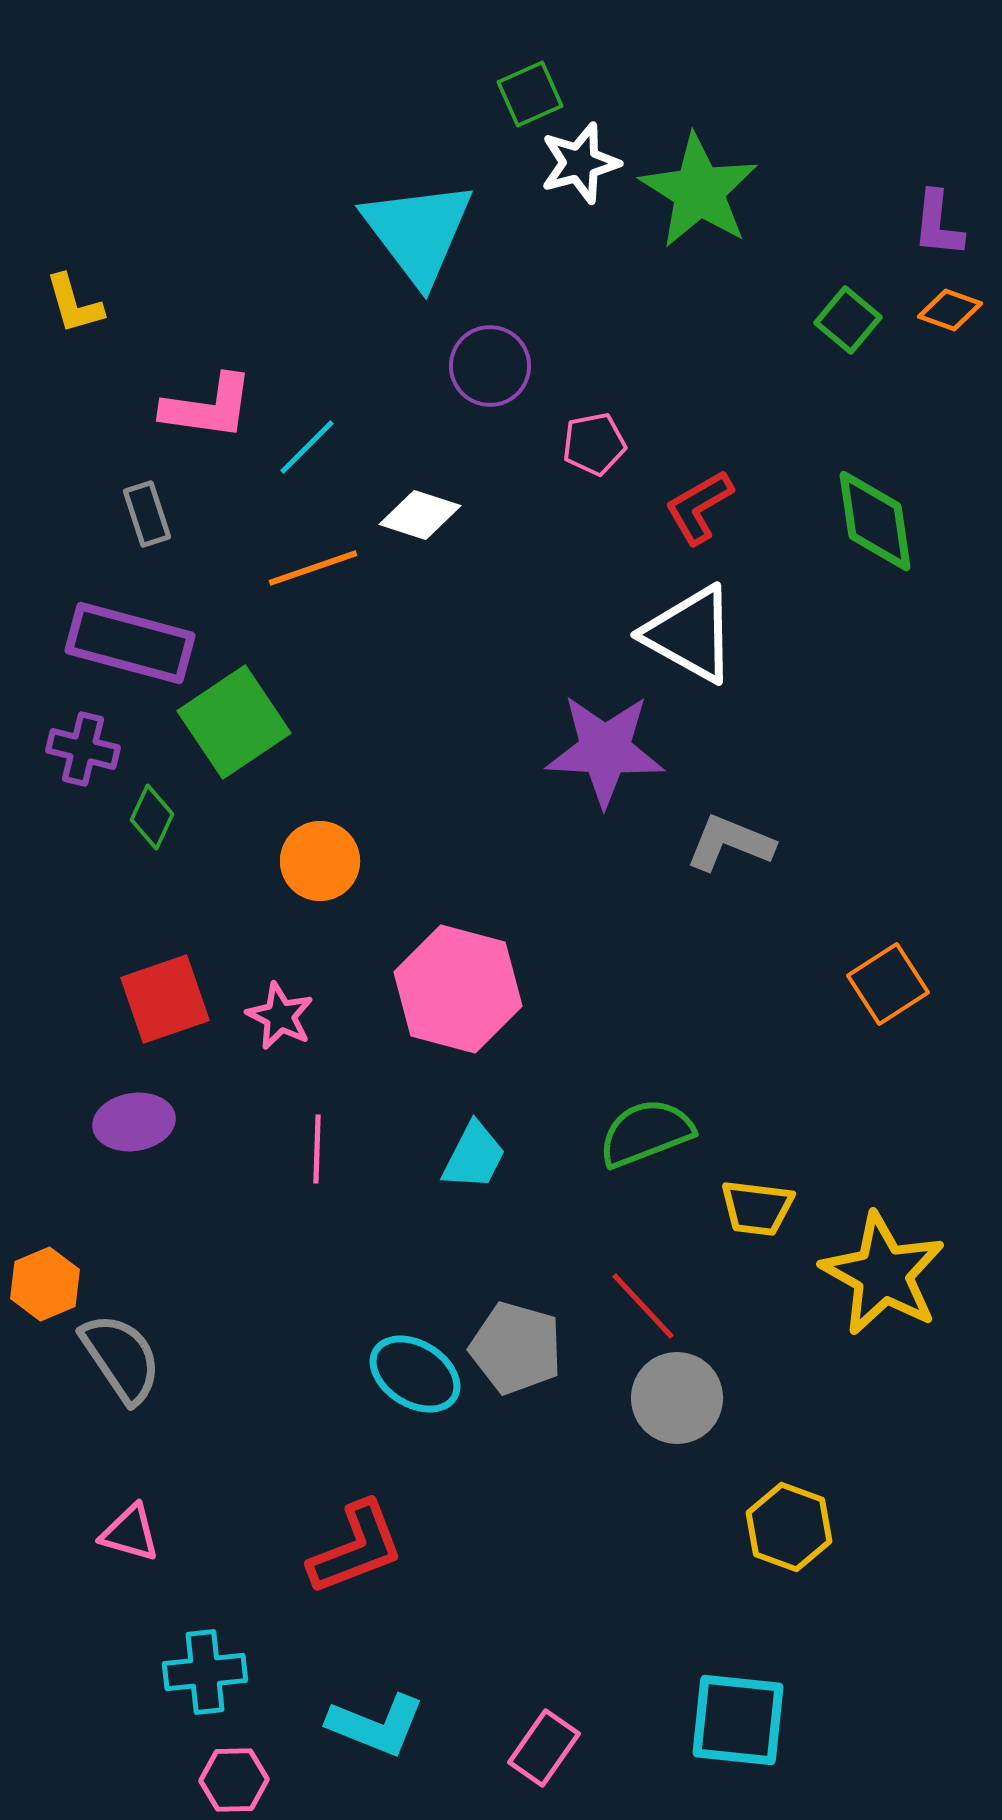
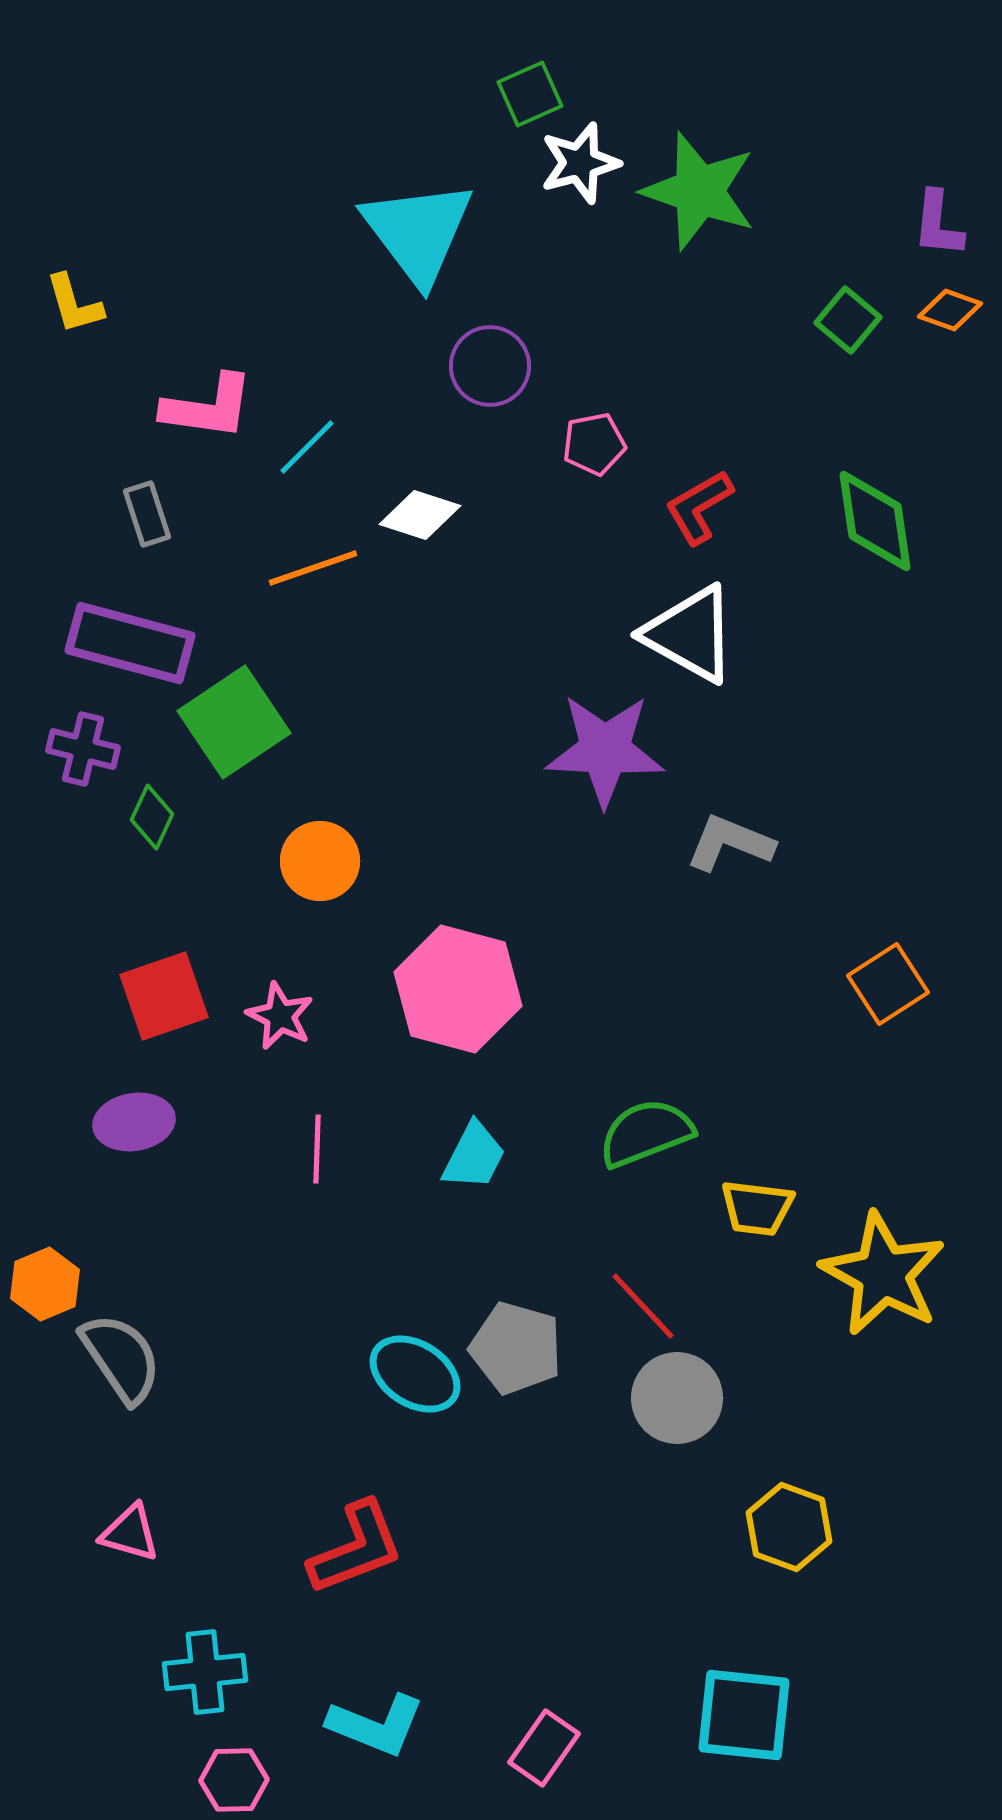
green star at (699, 191): rotated 13 degrees counterclockwise
red square at (165, 999): moved 1 px left, 3 px up
cyan square at (738, 1720): moved 6 px right, 5 px up
